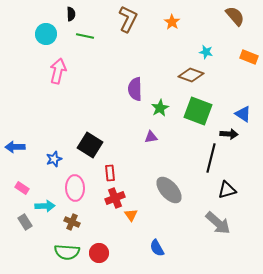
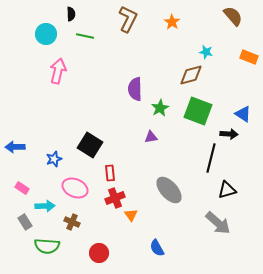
brown semicircle: moved 2 px left
brown diamond: rotated 35 degrees counterclockwise
pink ellipse: rotated 65 degrees counterclockwise
green semicircle: moved 20 px left, 6 px up
